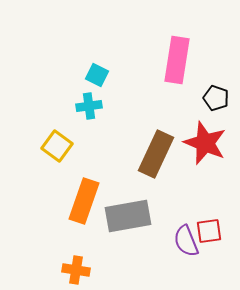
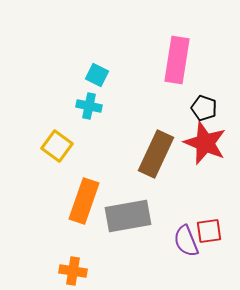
black pentagon: moved 12 px left, 10 px down
cyan cross: rotated 20 degrees clockwise
orange cross: moved 3 px left, 1 px down
